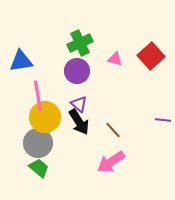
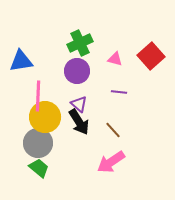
pink line: rotated 12 degrees clockwise
purple line: moved 44 px left, 28 px up
